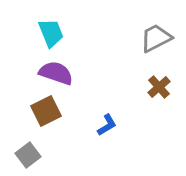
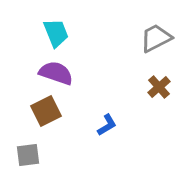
cyan trapezoid: moved 5 px right
gray square: rotated 30 degrees clockwise
